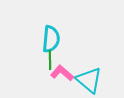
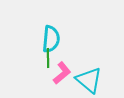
green line: moved 2 px left, 2 px up
pink L-shape: rotated 100 degrees clockwise
